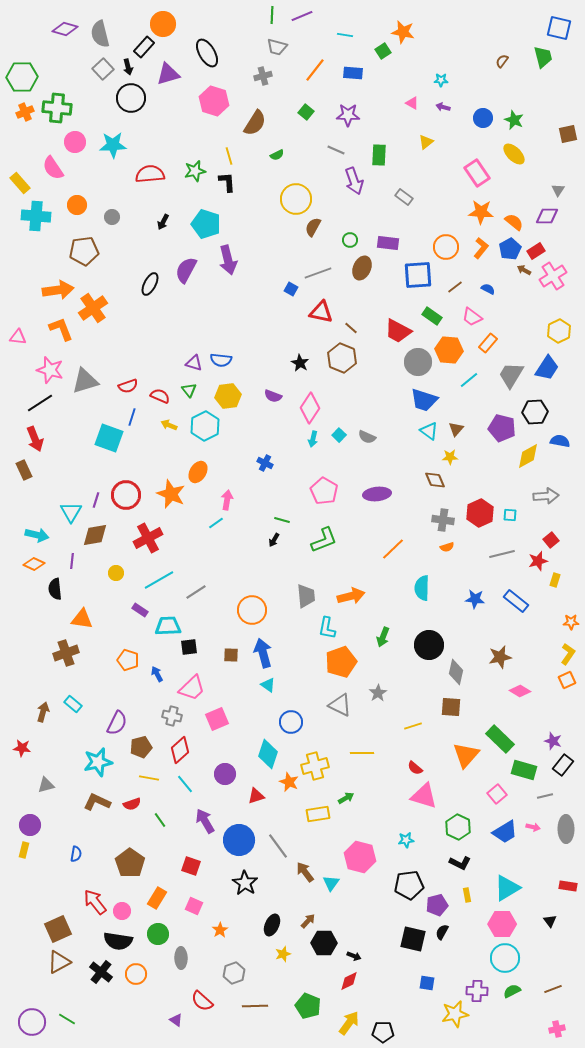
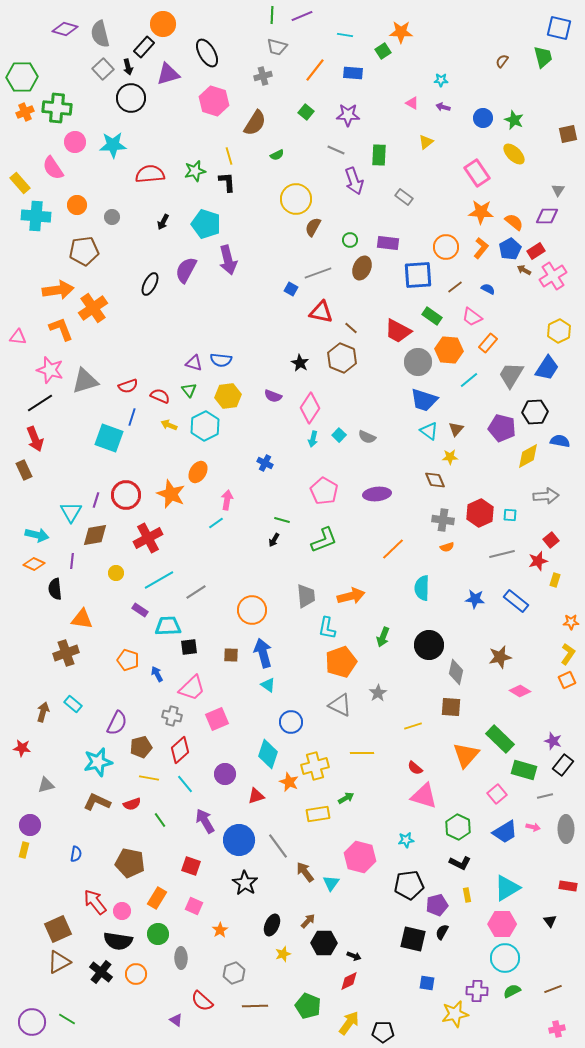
orange star at (403, 32): moved 2 px left; rotated 10 degrees counterclockwise
brown pentagon at (130, 863): rotated 24 degrees counterclockwise
